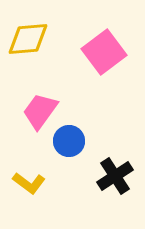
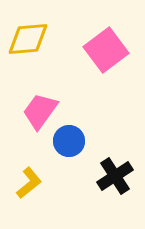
pink square: moved 2 px right, 2 px up
yellow L-shape: rotated 76 degrees counterclockwise
